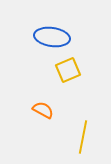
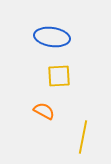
yellow square: moved 9 px left, 6 px down; rotated 20 degrees clockwise
orange semicircle: moved 1 px right, 1 px down
